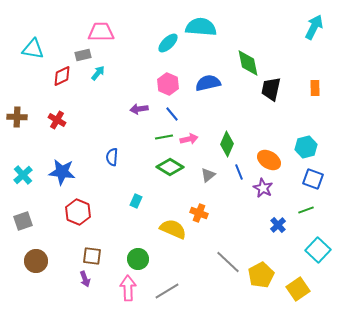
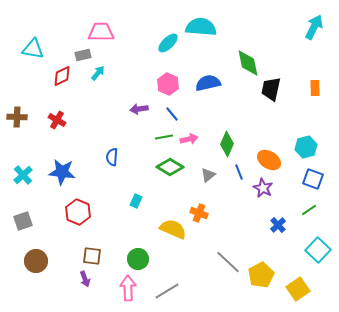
green line at (306, 210): moved 3 px right; rotated 14 degrees counterclockwise
